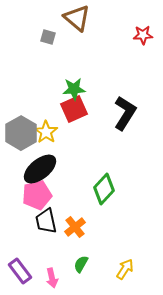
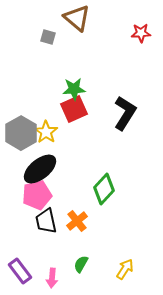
red star: moved 2 px left, 2 px up
orange cross: moved 2 px right, 6 px up
pink arrow: rotated 18 degrees clockwise
